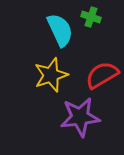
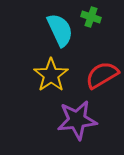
yellow star: rotated 16 degrees counterclockwise
purple star: moved 3 px left, 3 px down
